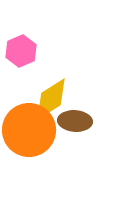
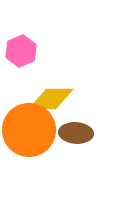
yellow diamond: rotated 33 degrees clockwise
brown ellipse: moved 1 px right, 12 px down
